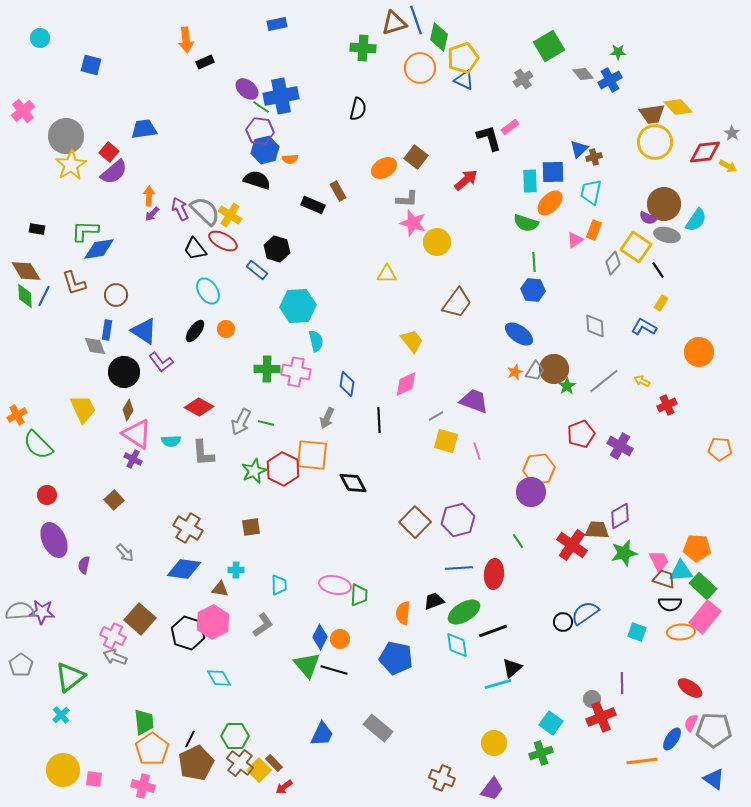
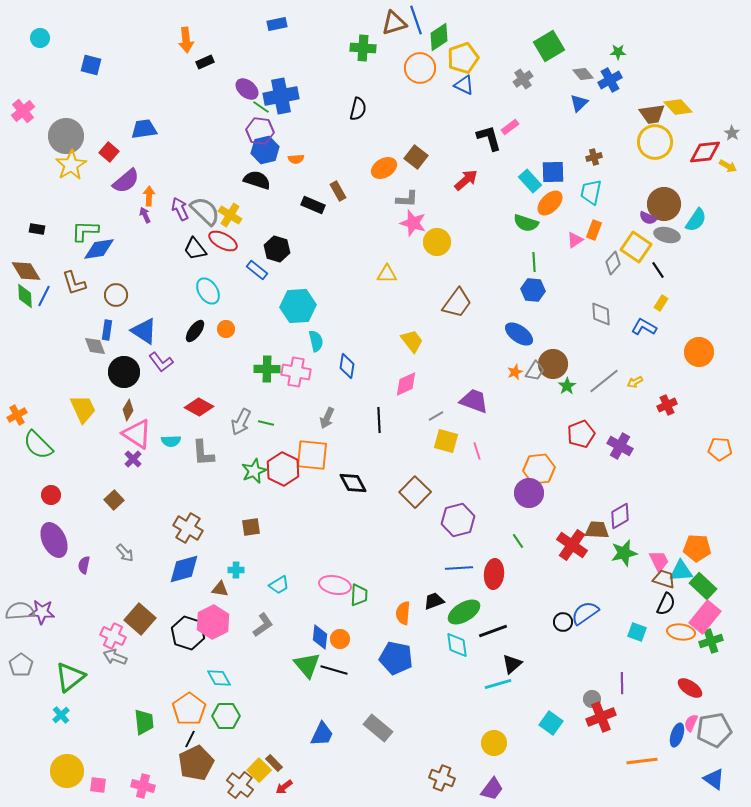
green diamond at (439, 37): rotated 44 degrees clockwise
blue triangle at (464, 80): moved 5 px down
blue triangle at (579, 149): moved 46 px up
orange semicircle at (290, 159): moved 6 px right
purple semicircle at (114, 172): moved 12 px right, 9 px down
cyan rectangle at (530, 181): rotated 40 degrees counterclockwise
purple arrow at (152, 214): moved 7 px left, 1 px down; rotated 112 degrees clockwise
gray diamond at (595, 326): moved 6 px right, 12 px up
brown circle at (554, 369): moved 1 px left, 5 px up
yellow arrow at (642, 381): moved 7 px left, 1 px down; rotated 56 degrees counterclockwise
blue diamond at (347, 384): moved 18 px up
purple cross at (133, 459): rotated 18 degrees clockwise
purple circle at (531, 492): moved 2 px left, 1 px down
red circle at (47, 495): moved 4 px right
brown square at (415, 522): moved 30 px up
blue diamond at (184, 569): rotated 24 degrees counterclockwise
cyan trapezoid at (279, 585): rotated 60 degrees clockwise
black semicircle at (670, 604): moved 4 px left; rotated 65 degrees counterclockwise
orange ellipse at (681, 632): rotated 12 degrees clockwise
blue diamond at (320, 637): rotated 20 degrees counterclockwise
black triangle at (512, 668): moved 4 px up
gray pentagon at (714, 730): rotated 12 degrees counterclockwise
green hexagon at (235, 736): moved 9 px left, 20 px up
blue ellipse at (672, 739): moved 5 px right, 4 px up; rotated 15 degrees counterclockwise
orange pentagon at (152, 749): moved 37 px right, 40 px up
green cross at (541, 753): moved 170 px right, 112 px up
brown cross at (240, 763): moved 22 px down
yellow circle at (63, 770): moved 4 px right, 1 px down
pink square at (94, 779): moved 4 px right, 6 px down
